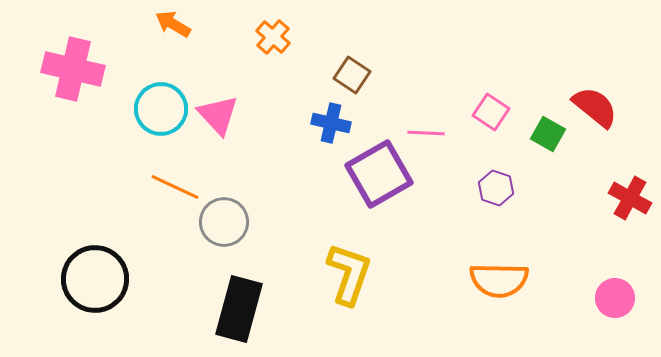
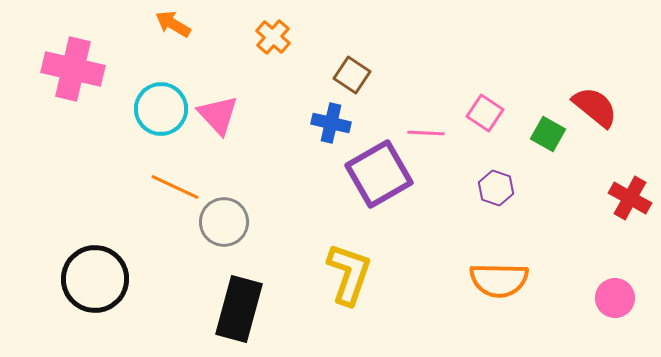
pink square: moved 6 px left, 1 px down
